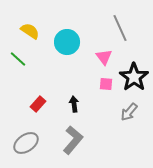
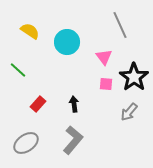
gray line: moved 3 px up
green line: moved 11 px down
